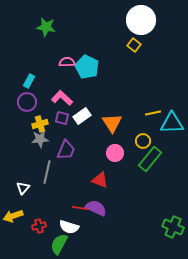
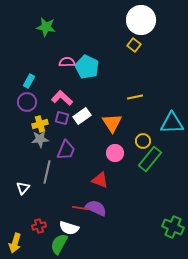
yellow line: moved 18 px left, 16 px up
yellow arrow: moved 2 px right, 27 px down; rotated 54 degrees counterclockwise
white semicircle: moved 1 px down
